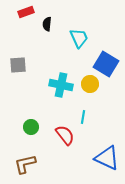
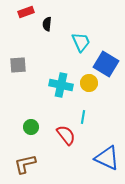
cyan trapezoid: moved 2 px right, 4 px down
yellow circle: moved 1 px left, 1 px up
red semicircle: moved 1 px right
